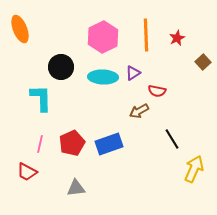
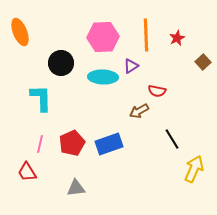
orange ellipse: moved 3 px down
pink hexagon: rotated 24 degrees clockwise
black circle: moved 4 px up
purple triangle: moved 2 px left, 7 px up
red trapezoid: rotated 30 degrees clockwise
